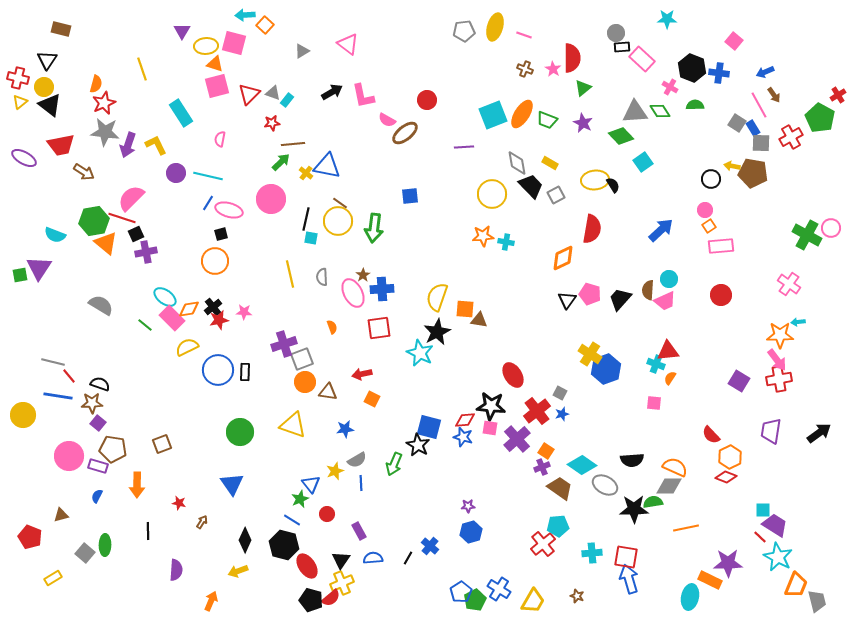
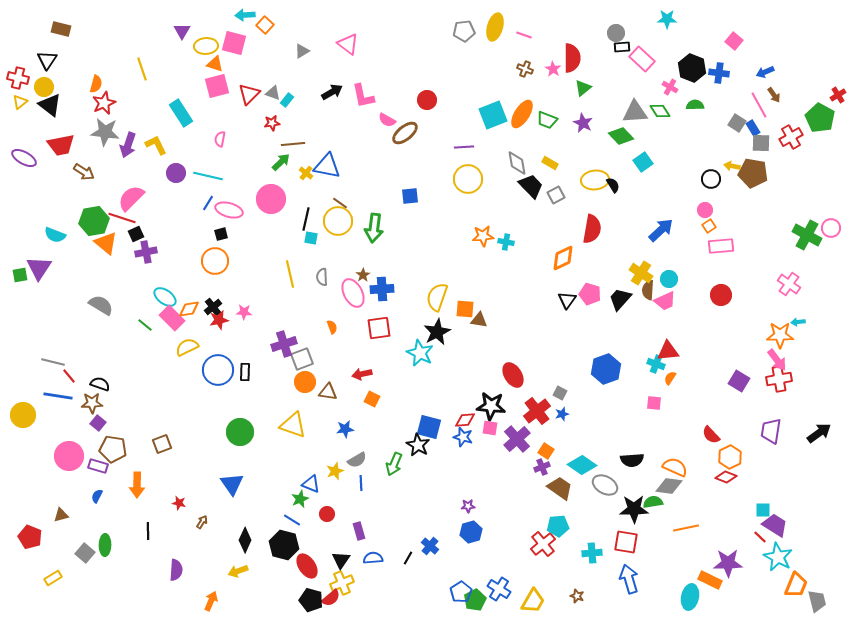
yellow circle at (492, 194): moved 24 px left, 15 px up
yellow cross at (590, 354): moved 51 px right, 81 px up
blue triangle at (311, 484): rotated 30 degrees counterclockwise
gray diamond at (669, 486): rotated 8 degrees clockwise
purple rectangle at (359, 531): rotated 12 degrees clockwise
red square at (626, 557): moved 15 px up
